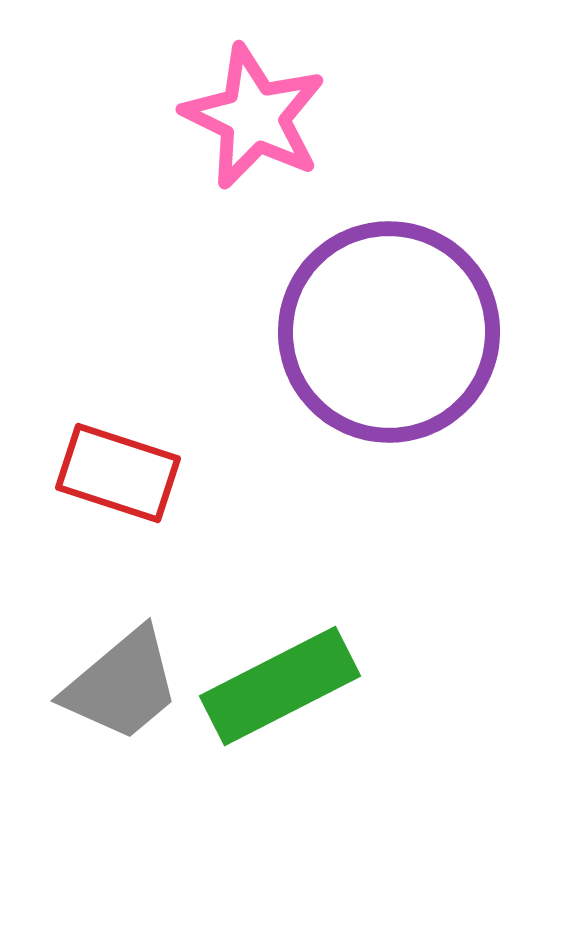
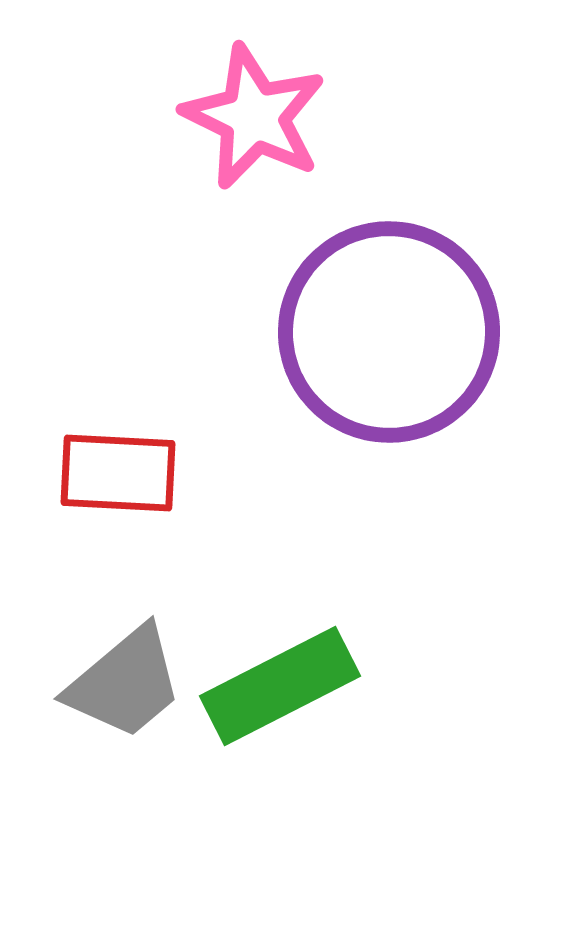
red rectangle: rotated 15 degrees counterclockwise
gray trapezoid: moved 3 px right, 2 px up
